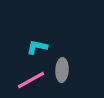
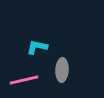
pink line: moved 7 px left; rotated 16 degrees clockwise
